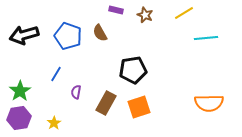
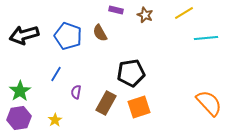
black pentagon: moved 2 px left, 3 px down
orange semicircle: rotated 132 degrees counterclockwise
yellow star: moved 1 px right, 3 px up
